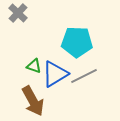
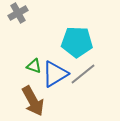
gray cross: rotated 18 degrees clockwise
gray line: moved 1 px left, 2 px up; rotated 12 degrees counterclockwise
